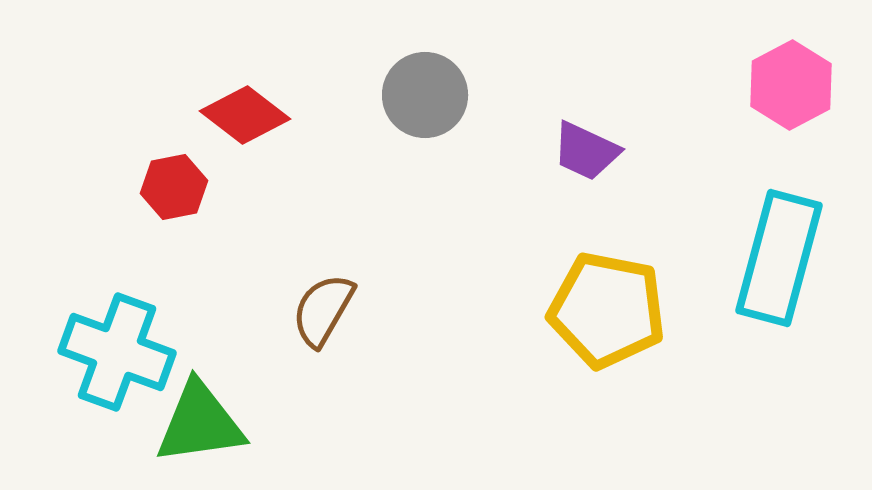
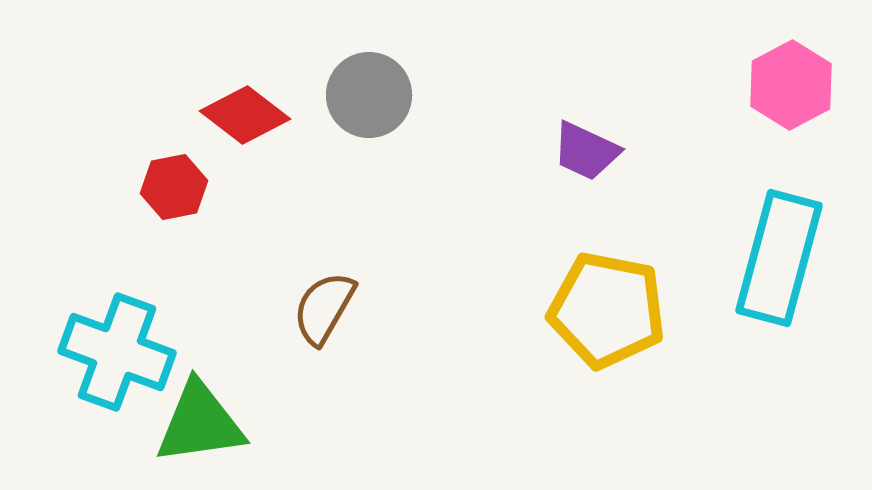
gray circle: moved 56 px left
brown semicircle: moved 1 px right, 2 px up
